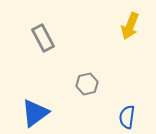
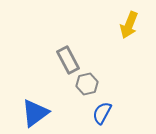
yellow arrow: moved 1 px left, 1 px up
gray rectangle: moved 25 px right, 22 px down
blue semicircle: moved 25 px left, 4 px up; rotated 20 degrees clockwise
